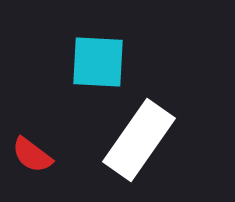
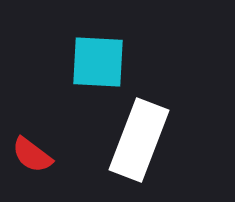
white rectangle: rotated 14 degrees counterclockwise
